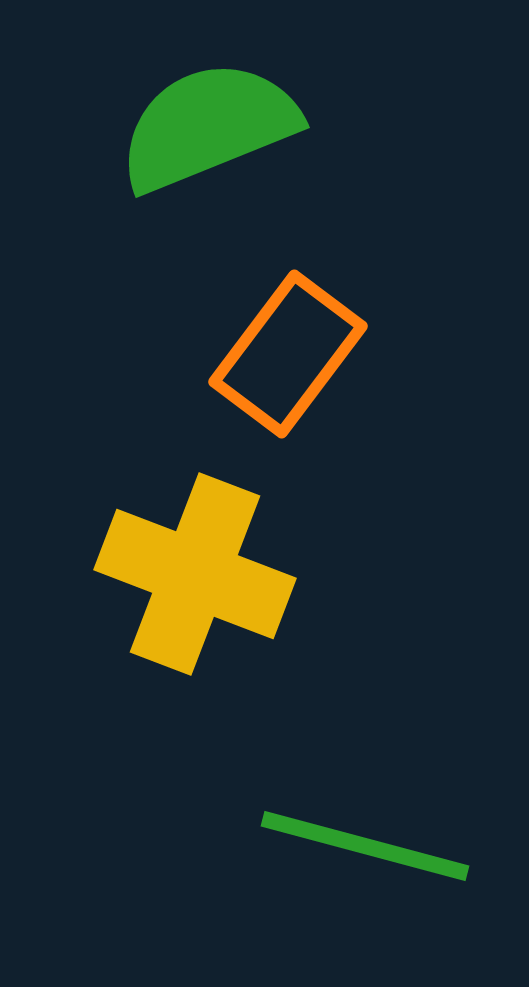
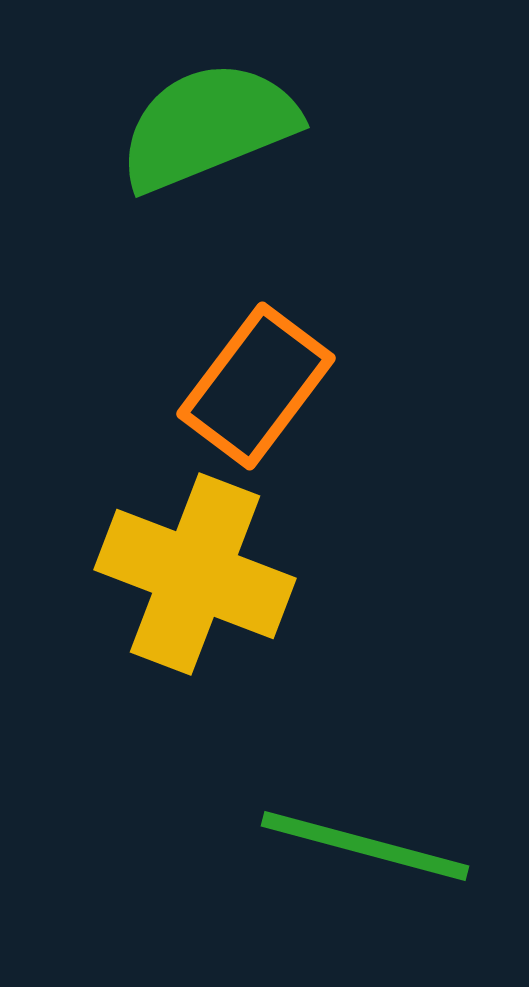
orange rectangle: moved 32 px left, 32 px down
